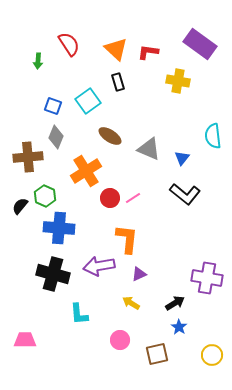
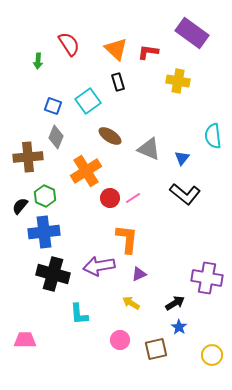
purple rectangle: moved 8 px left, 11 px up
blue cross: moved 15 px left, 4 px down; rotated 12 degrees counterclockwise
brown square: moved 1 px left, 5 px up
